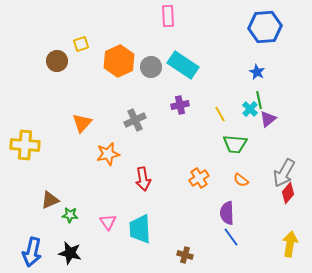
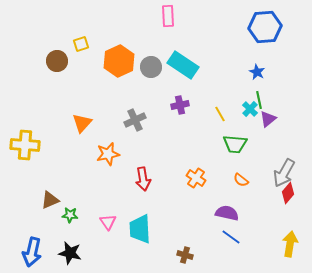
orange cross: moved 3 px left; rotated 24 degrees counterclockwise
purple semicircle: rotated 105 degrees clockwise
blue line: rotated 18 degrees counterclockwise
